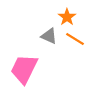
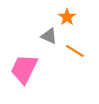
orange line: moved 12 px down
